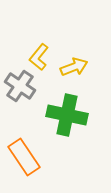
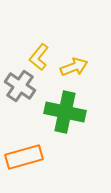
green cross: moved 2 px left, 3 px up
orange rectangle: rotated 72 degrees counterclockwise
